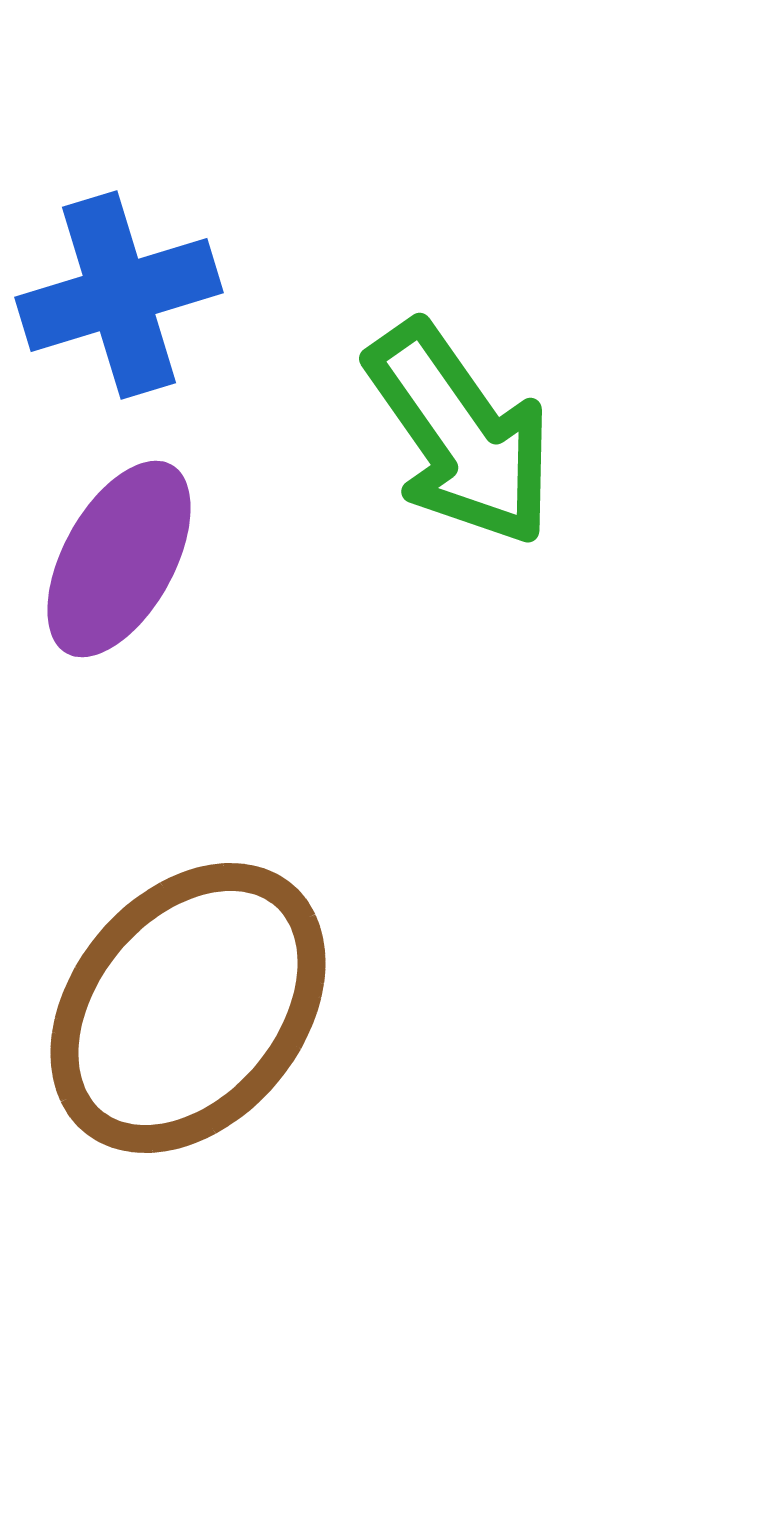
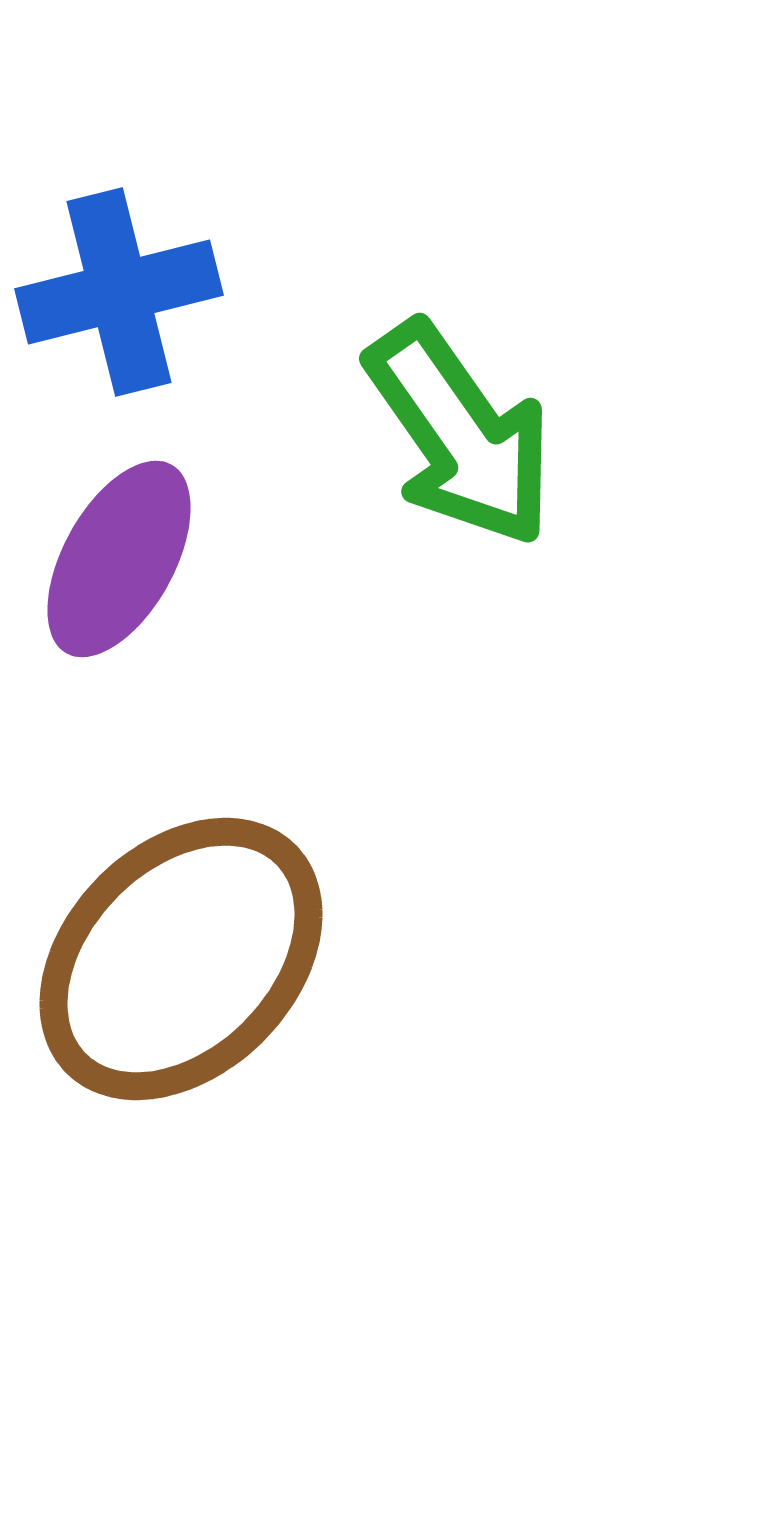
blue cross: moved 3 px up; rotated 3 degrees clockwise
brown ellipse: moved 7 px left, 49 px up; rotated 5 degrees clockwise
